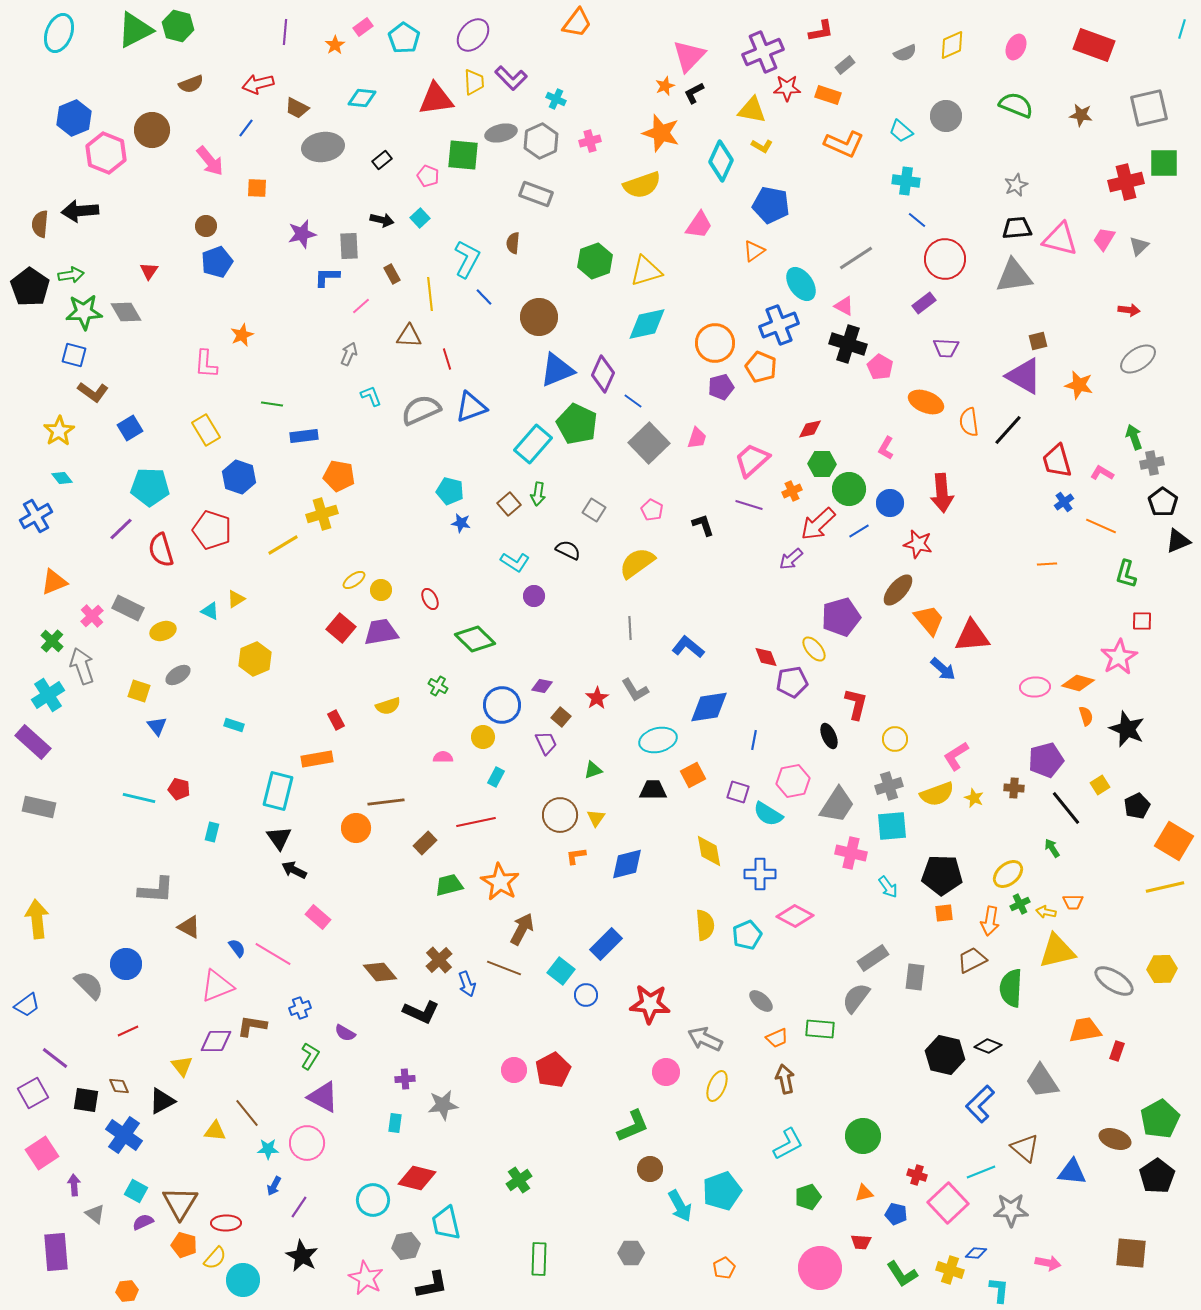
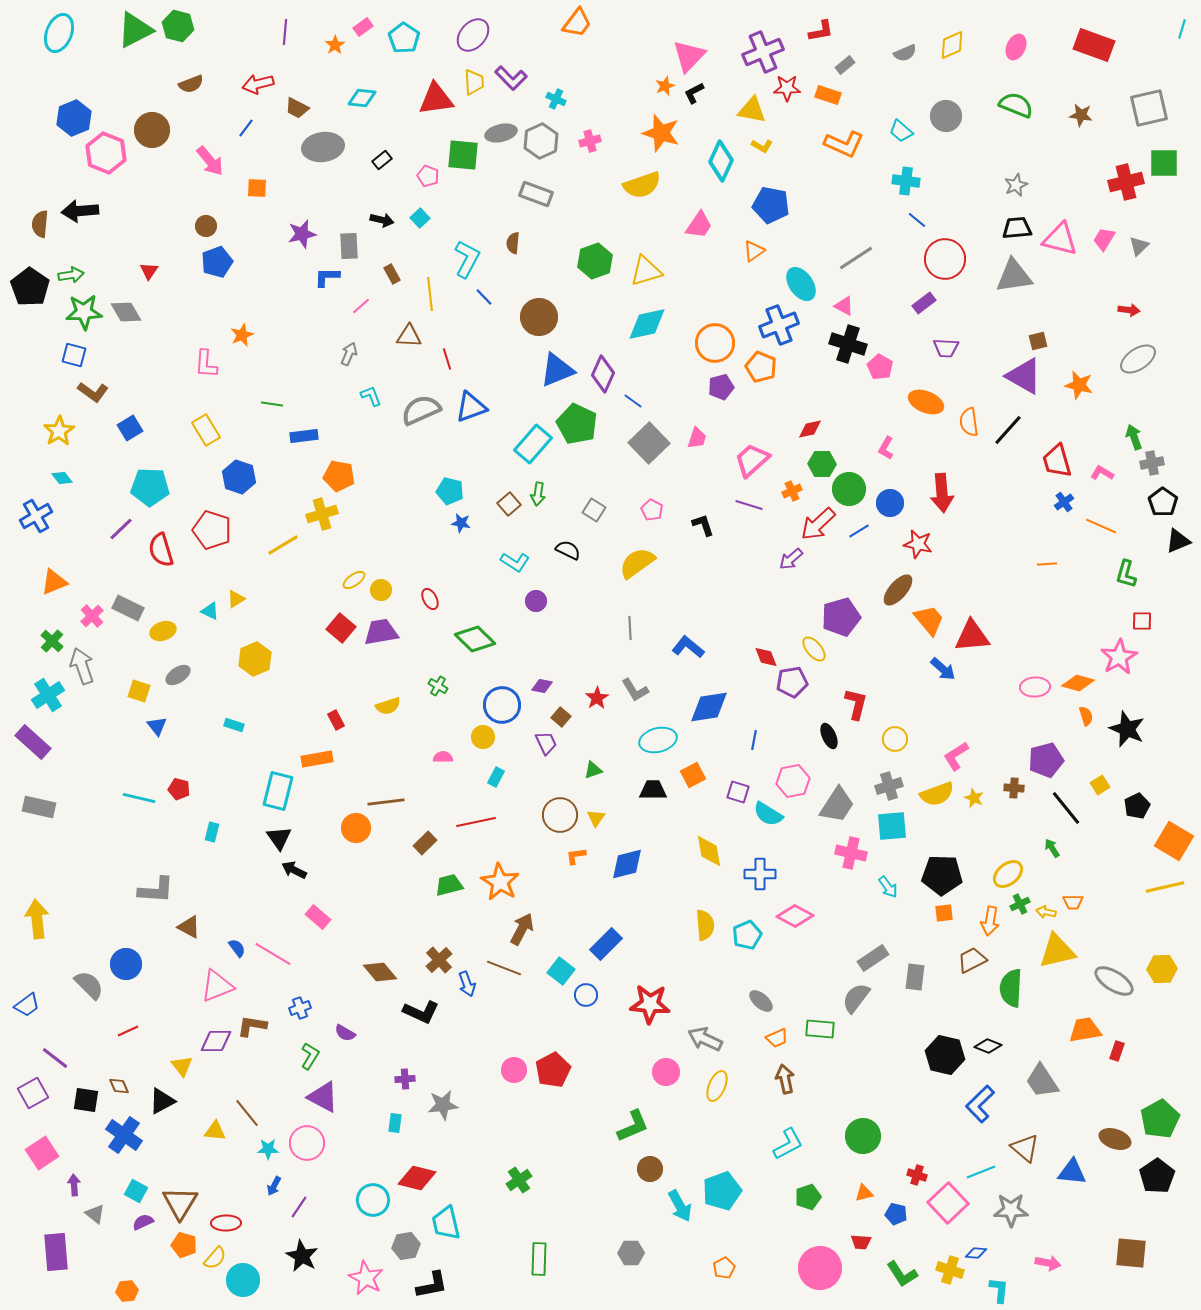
purple circle at (534, 596): moved 2 px right, 5 px down
